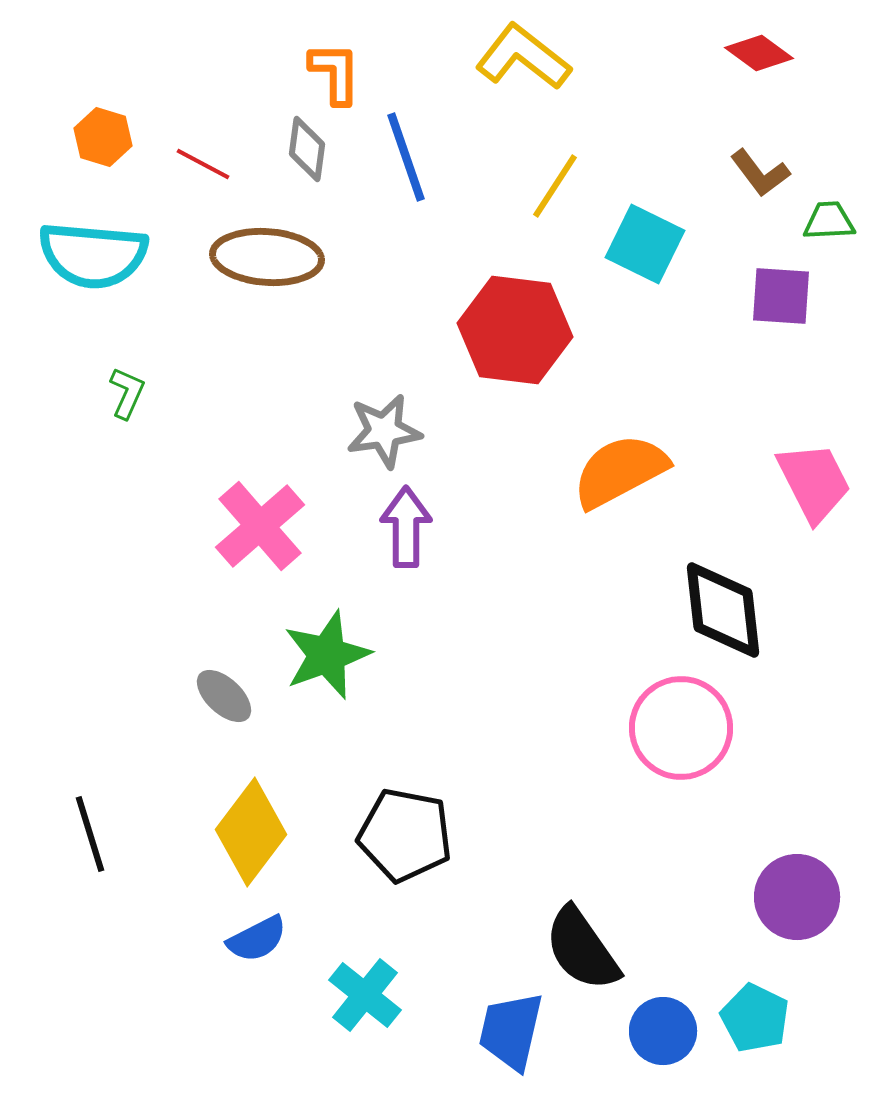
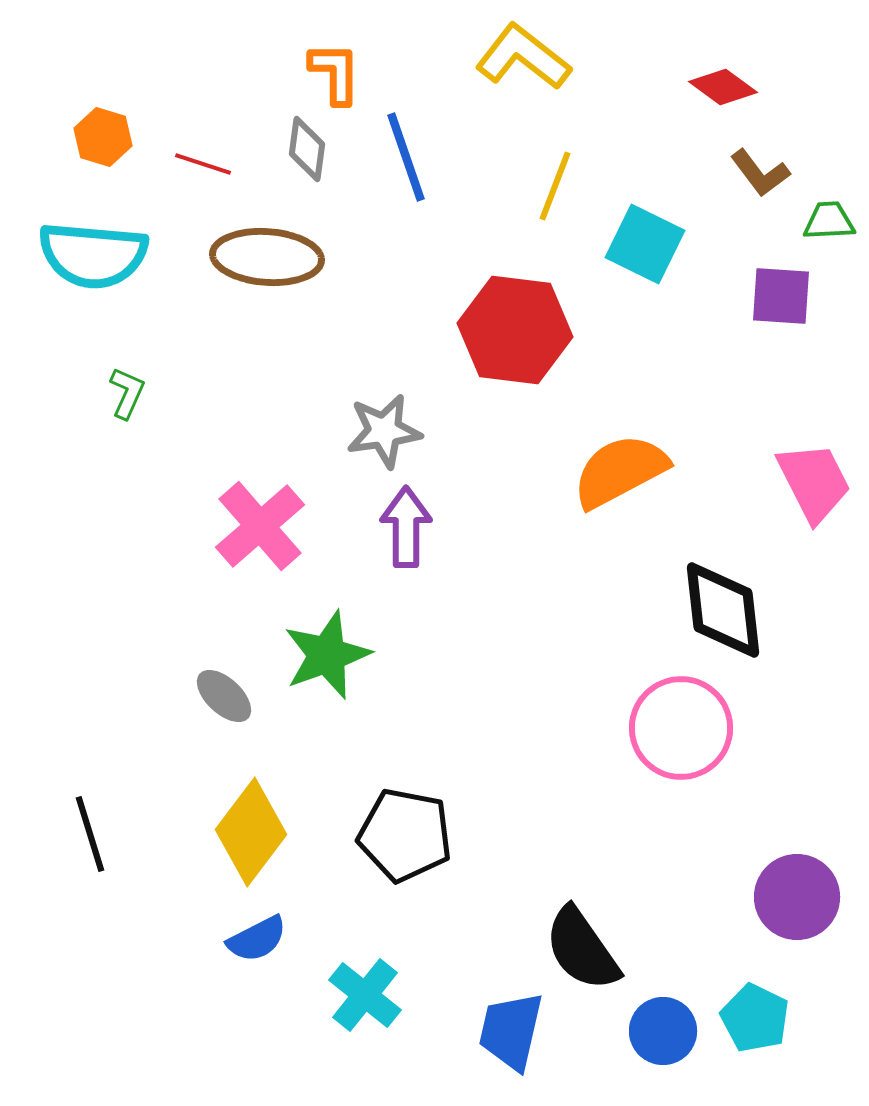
red diamond: moved 36 px left, 34 px down
red line: rotated 10 degrees counterclockwise
yellow line: rotated 12 degrees counterclockwise
